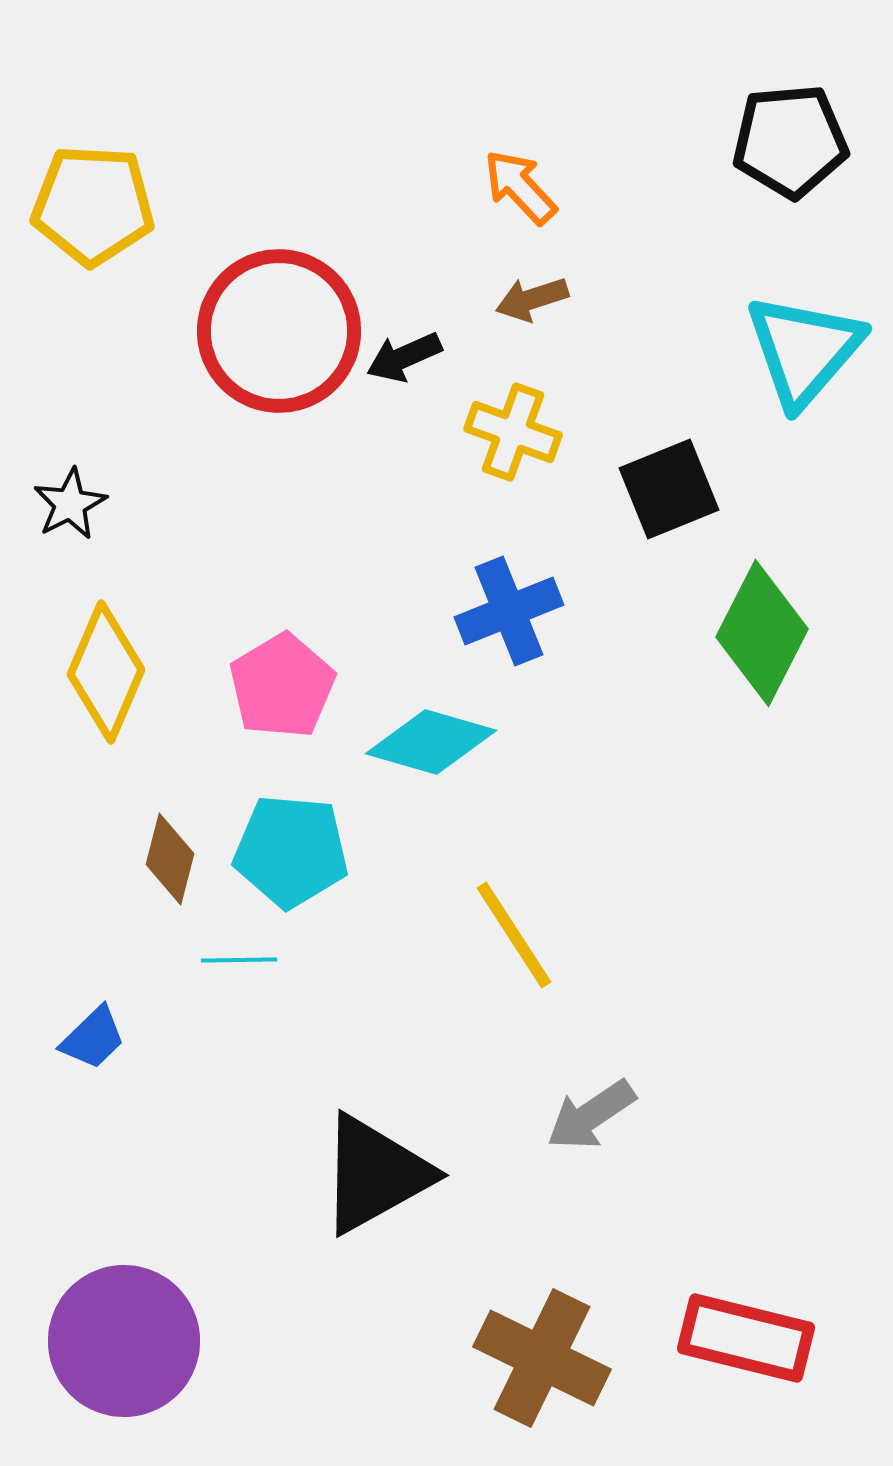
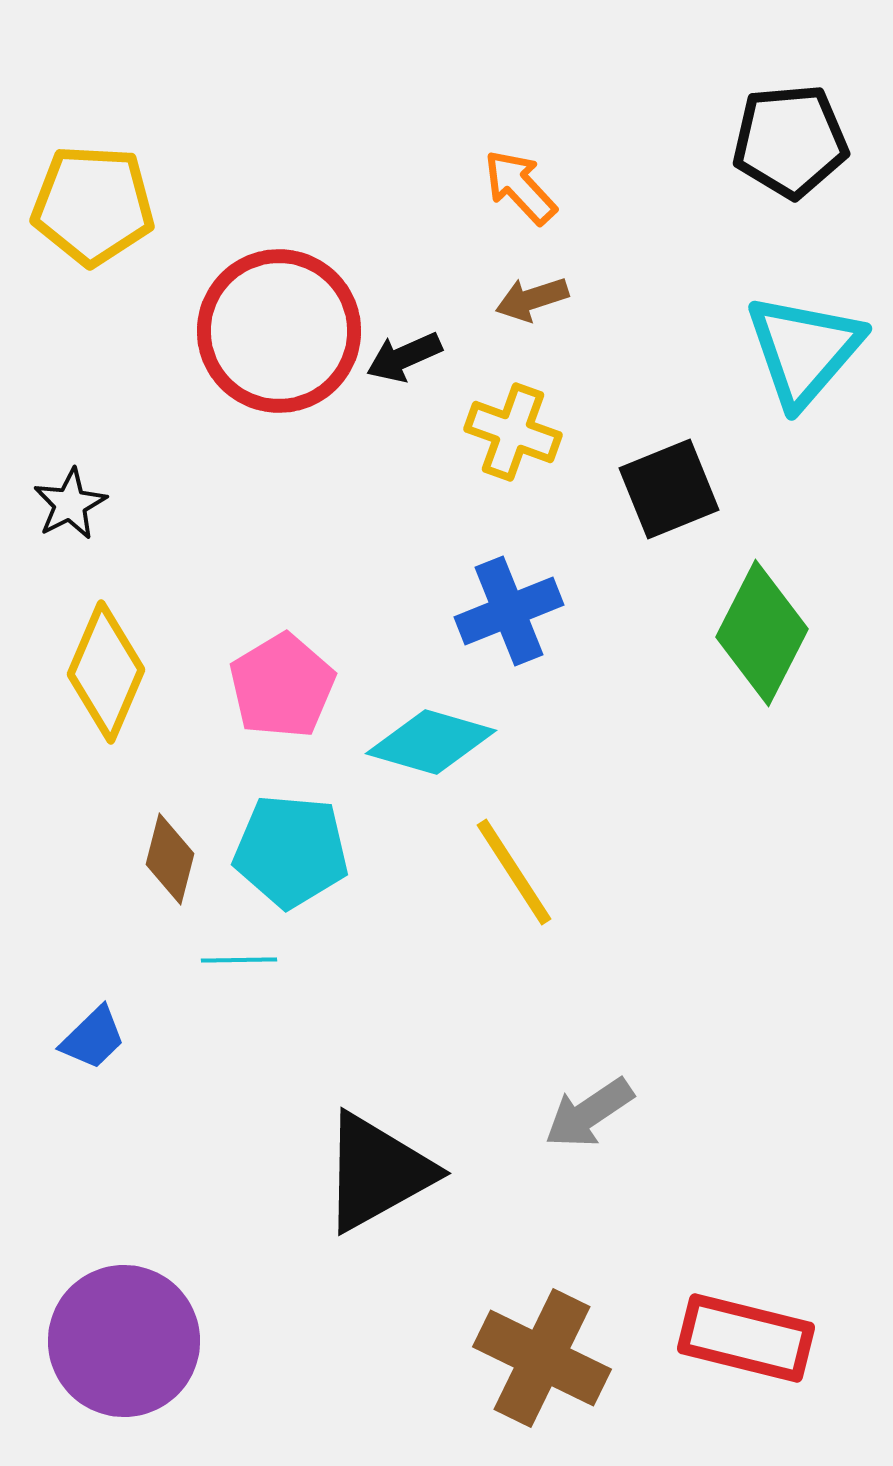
yellow line: moved 63 px up
gray arrow: moved 2 px left, 2 px up
black triangle: moved 2 px right, 2 px up
